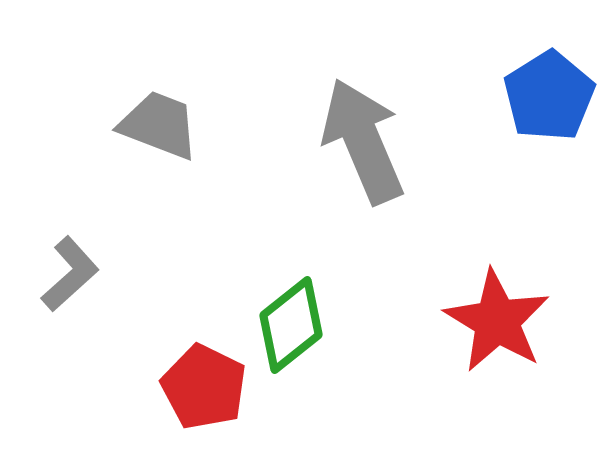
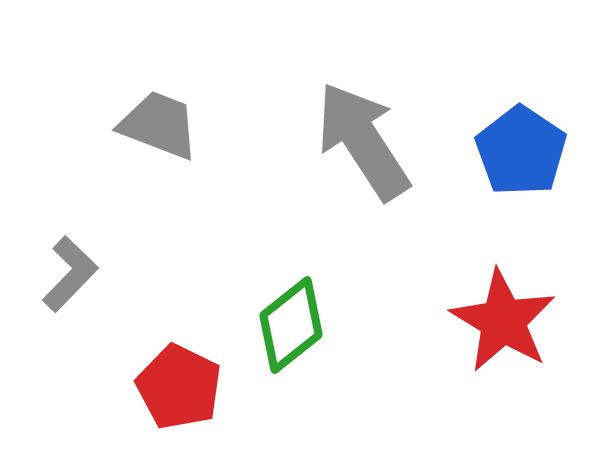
blue pentagon: moved 28 px left, 55 px down; rotated 6 degrees counterclockwise
gray arrow: rotated 10 degrees counterclockwise
gray L-shape: rotated 4 degrees counterclockwise
red star: moved 6 px right
red pentagon: moved 25 px left
